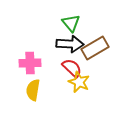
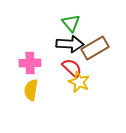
yellow semicircle: moved 2 px left
